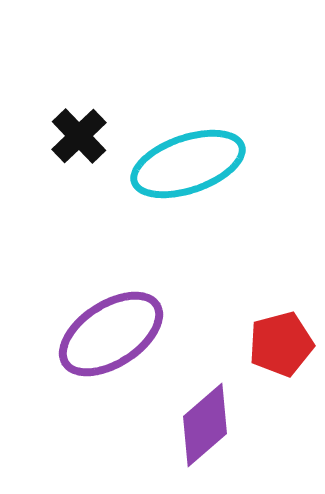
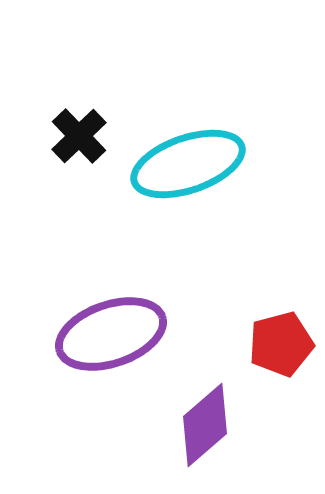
purple ellipse: rotated 14 degrees clockwise
